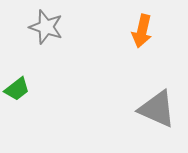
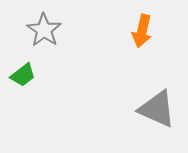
gray star: moved 2 px left, 3 px down; rotated 16 degrees clockwise
green trapezoid: moved 6 px right, 14 px up
